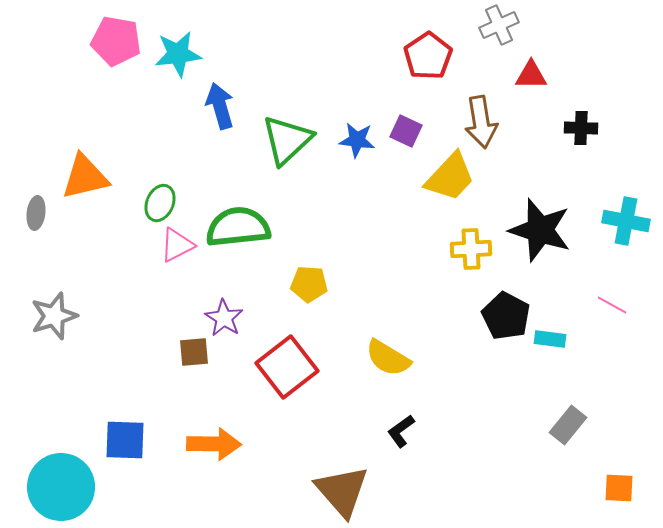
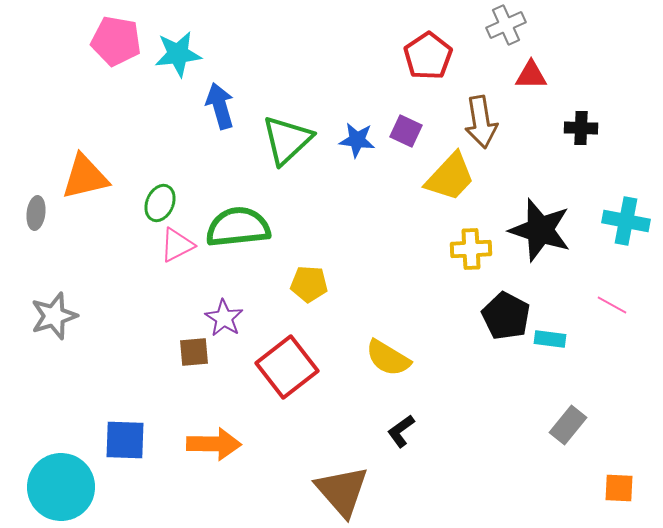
gray cross: moved 7 px right
